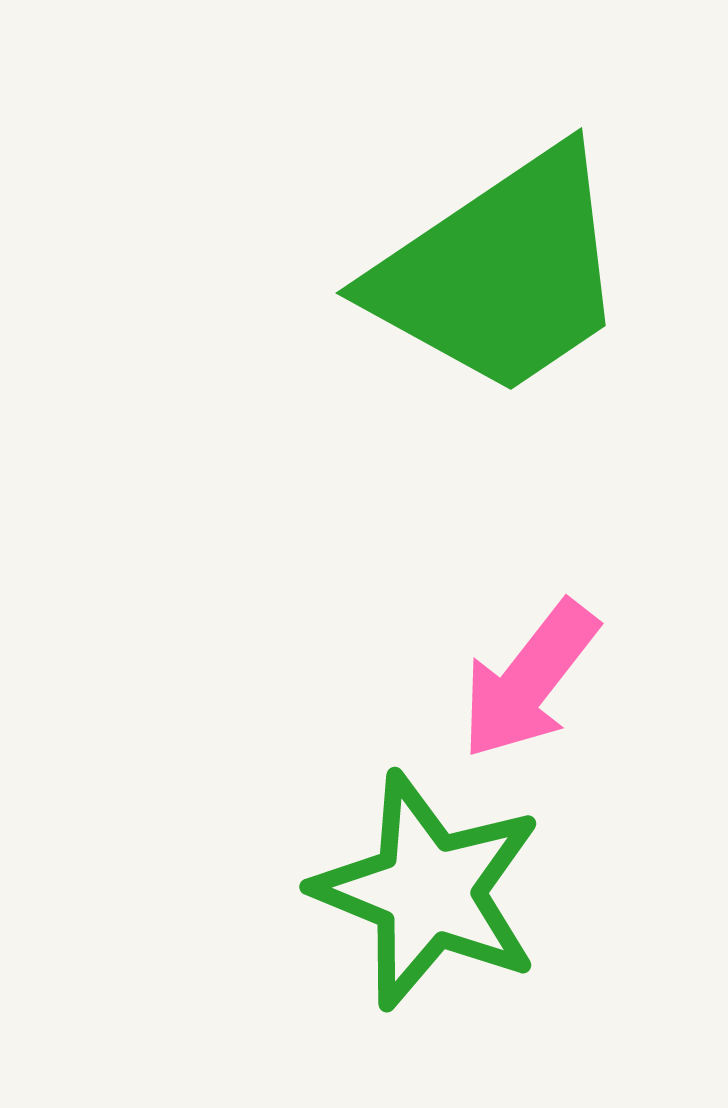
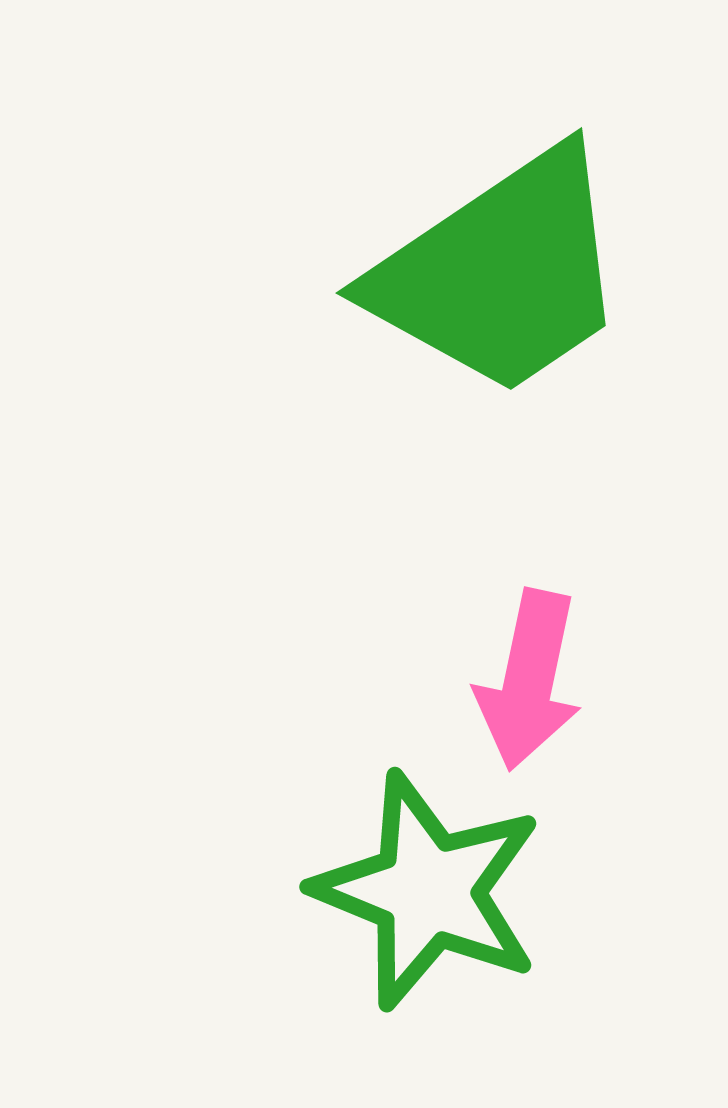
pink arrow: rotated 26 degrees counterclockwise
